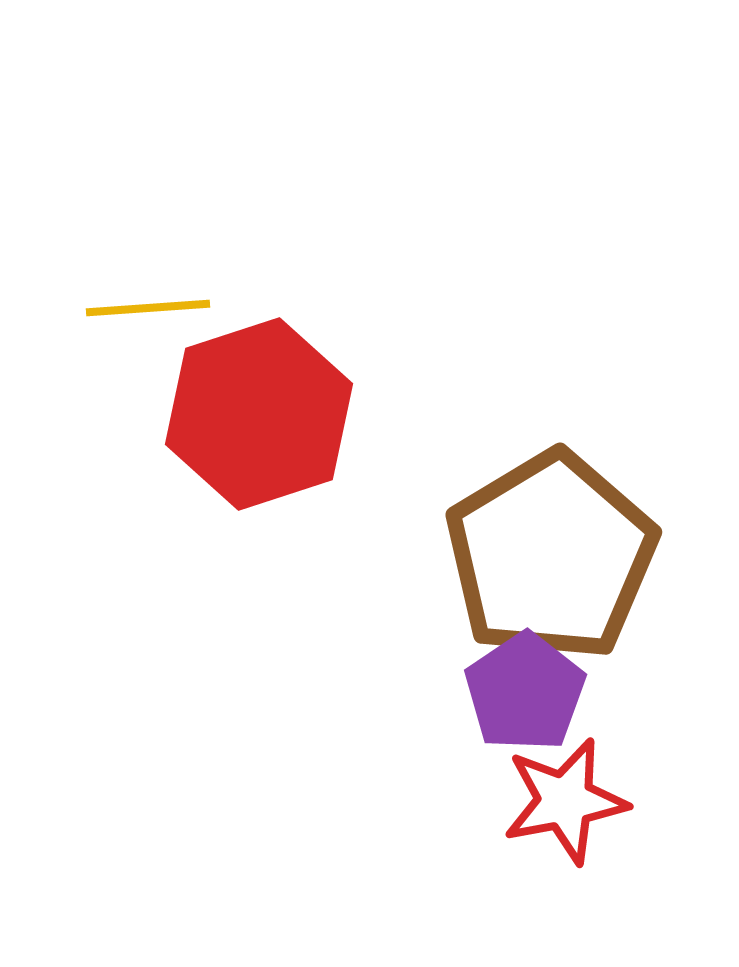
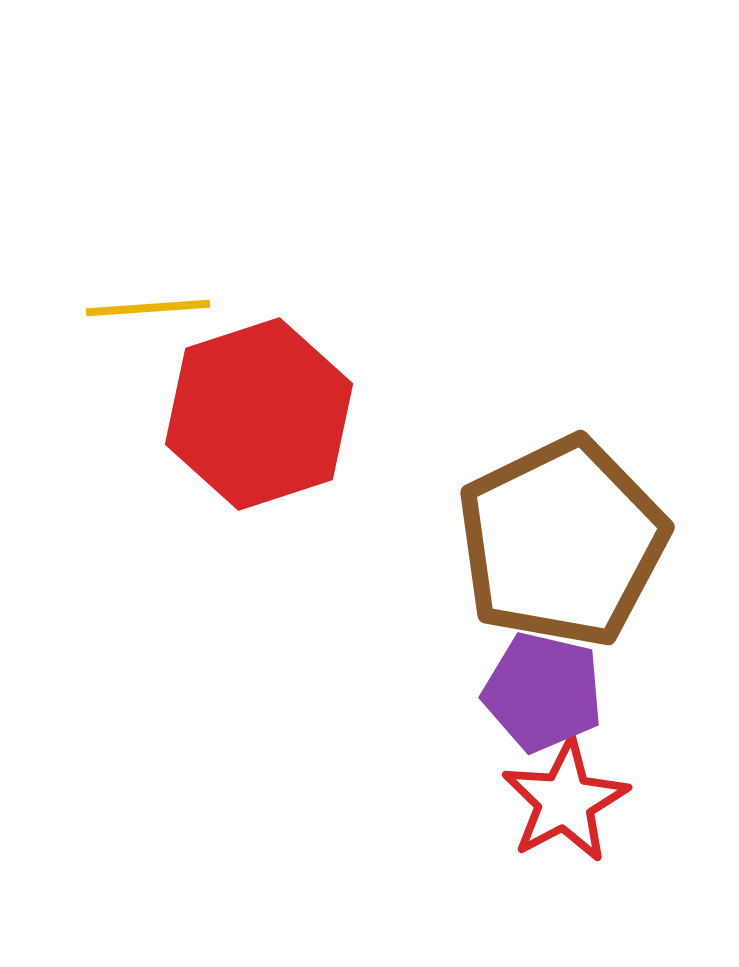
brown pentagon: moved 11 px right, 14 px up; rotated 5 degrees clockwise
purple pentagon: moved 18 px right; rotated 25 degrees counterclockwise
red star: rotated 17 degrees counterclockwise
